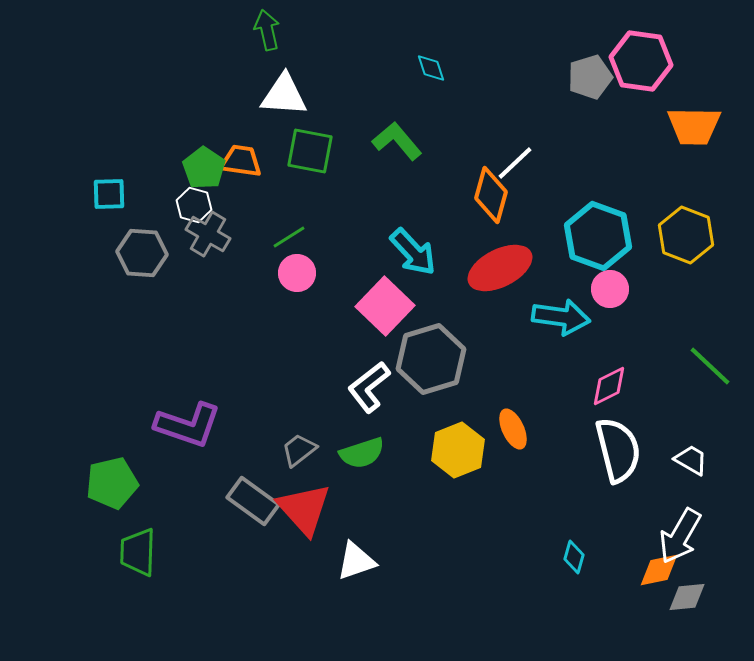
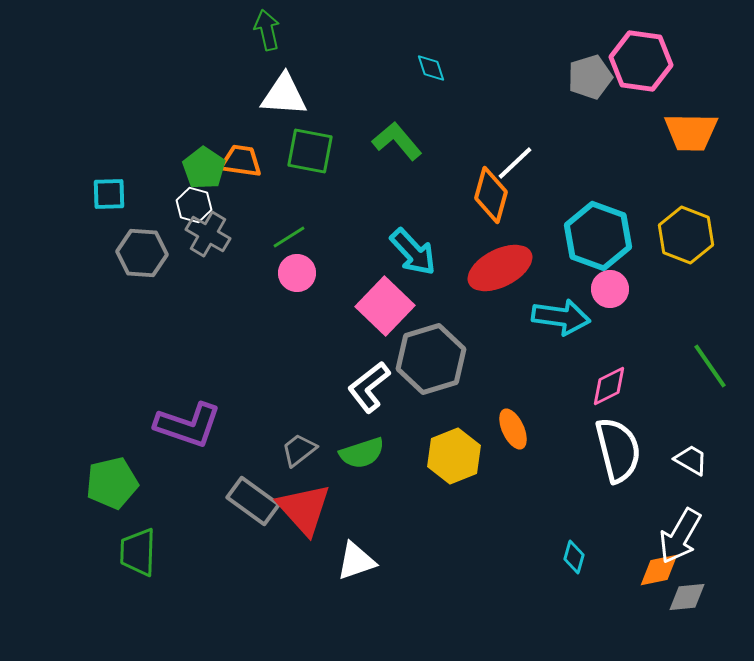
orange trapezoid at (694, 126): moved 3 px left, 6 px down
green line at (710, 366): rotated 12 degrees clockwise
yellow hexagon at (458, 450): moved 4 px left, 6 px down
